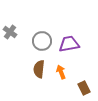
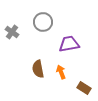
gray cross: moved 2 px right
gray circle: moved 1 px right, 19 px up
brown semicircle: moved 1 px left; rotated 18 degrees counterclockwise
brown rectangle: rotated 32 degrees counterclockwise
